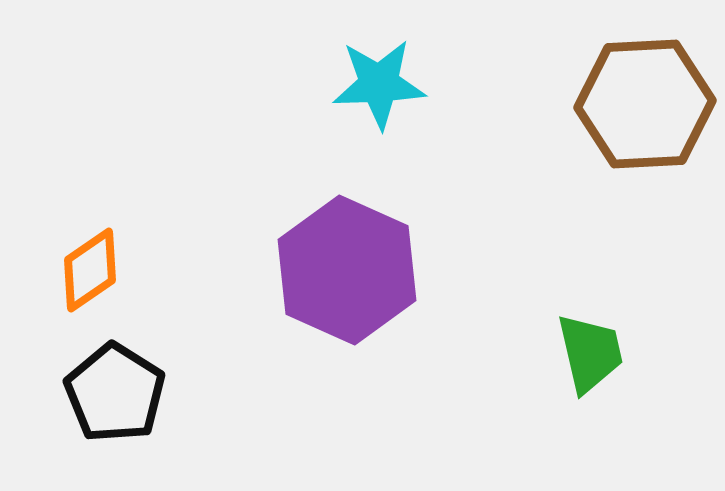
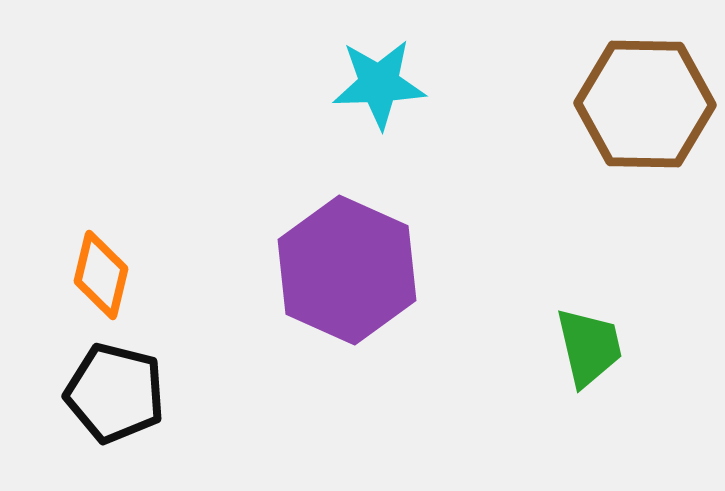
brown hexagon: rotated 4 degrees clockwise
orange diamond: moved 11 px right, 5 px down; rotated 42 degrees counterclockwise
green trapezoid: moved 1 px left, 6 px up
black pentagon: rotated 18 degrees counterclockwise
